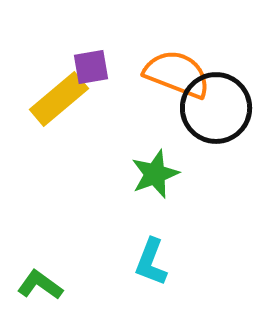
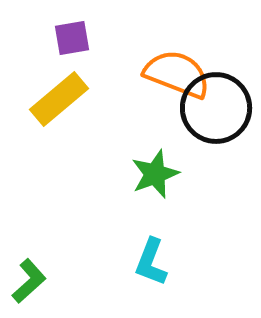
purple square: moved 19 px left, 29 px up
green L-shape: moved 11 px left, 4 px up; rotated 102 degrees clockwise
